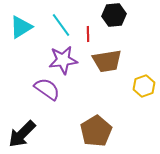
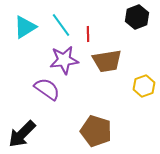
black hexagon: moved 23 px right, 2 px down; rotated 15 degrees counterclockwise
cyan triangle: moved 4 px right
purple star: moved 1 px right
brown pentagon: rotated 24 degrees counterclockwise
